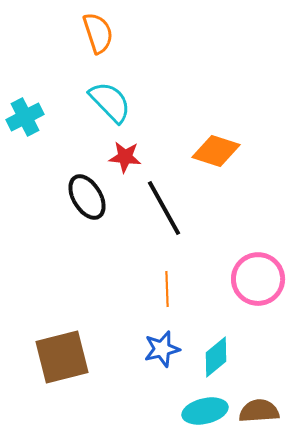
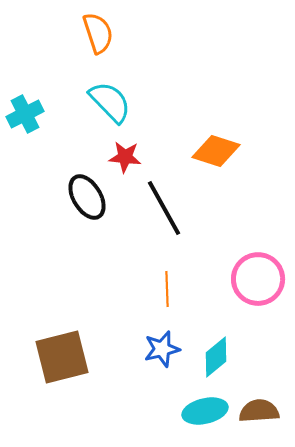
cyan cross: moved 3 px up
